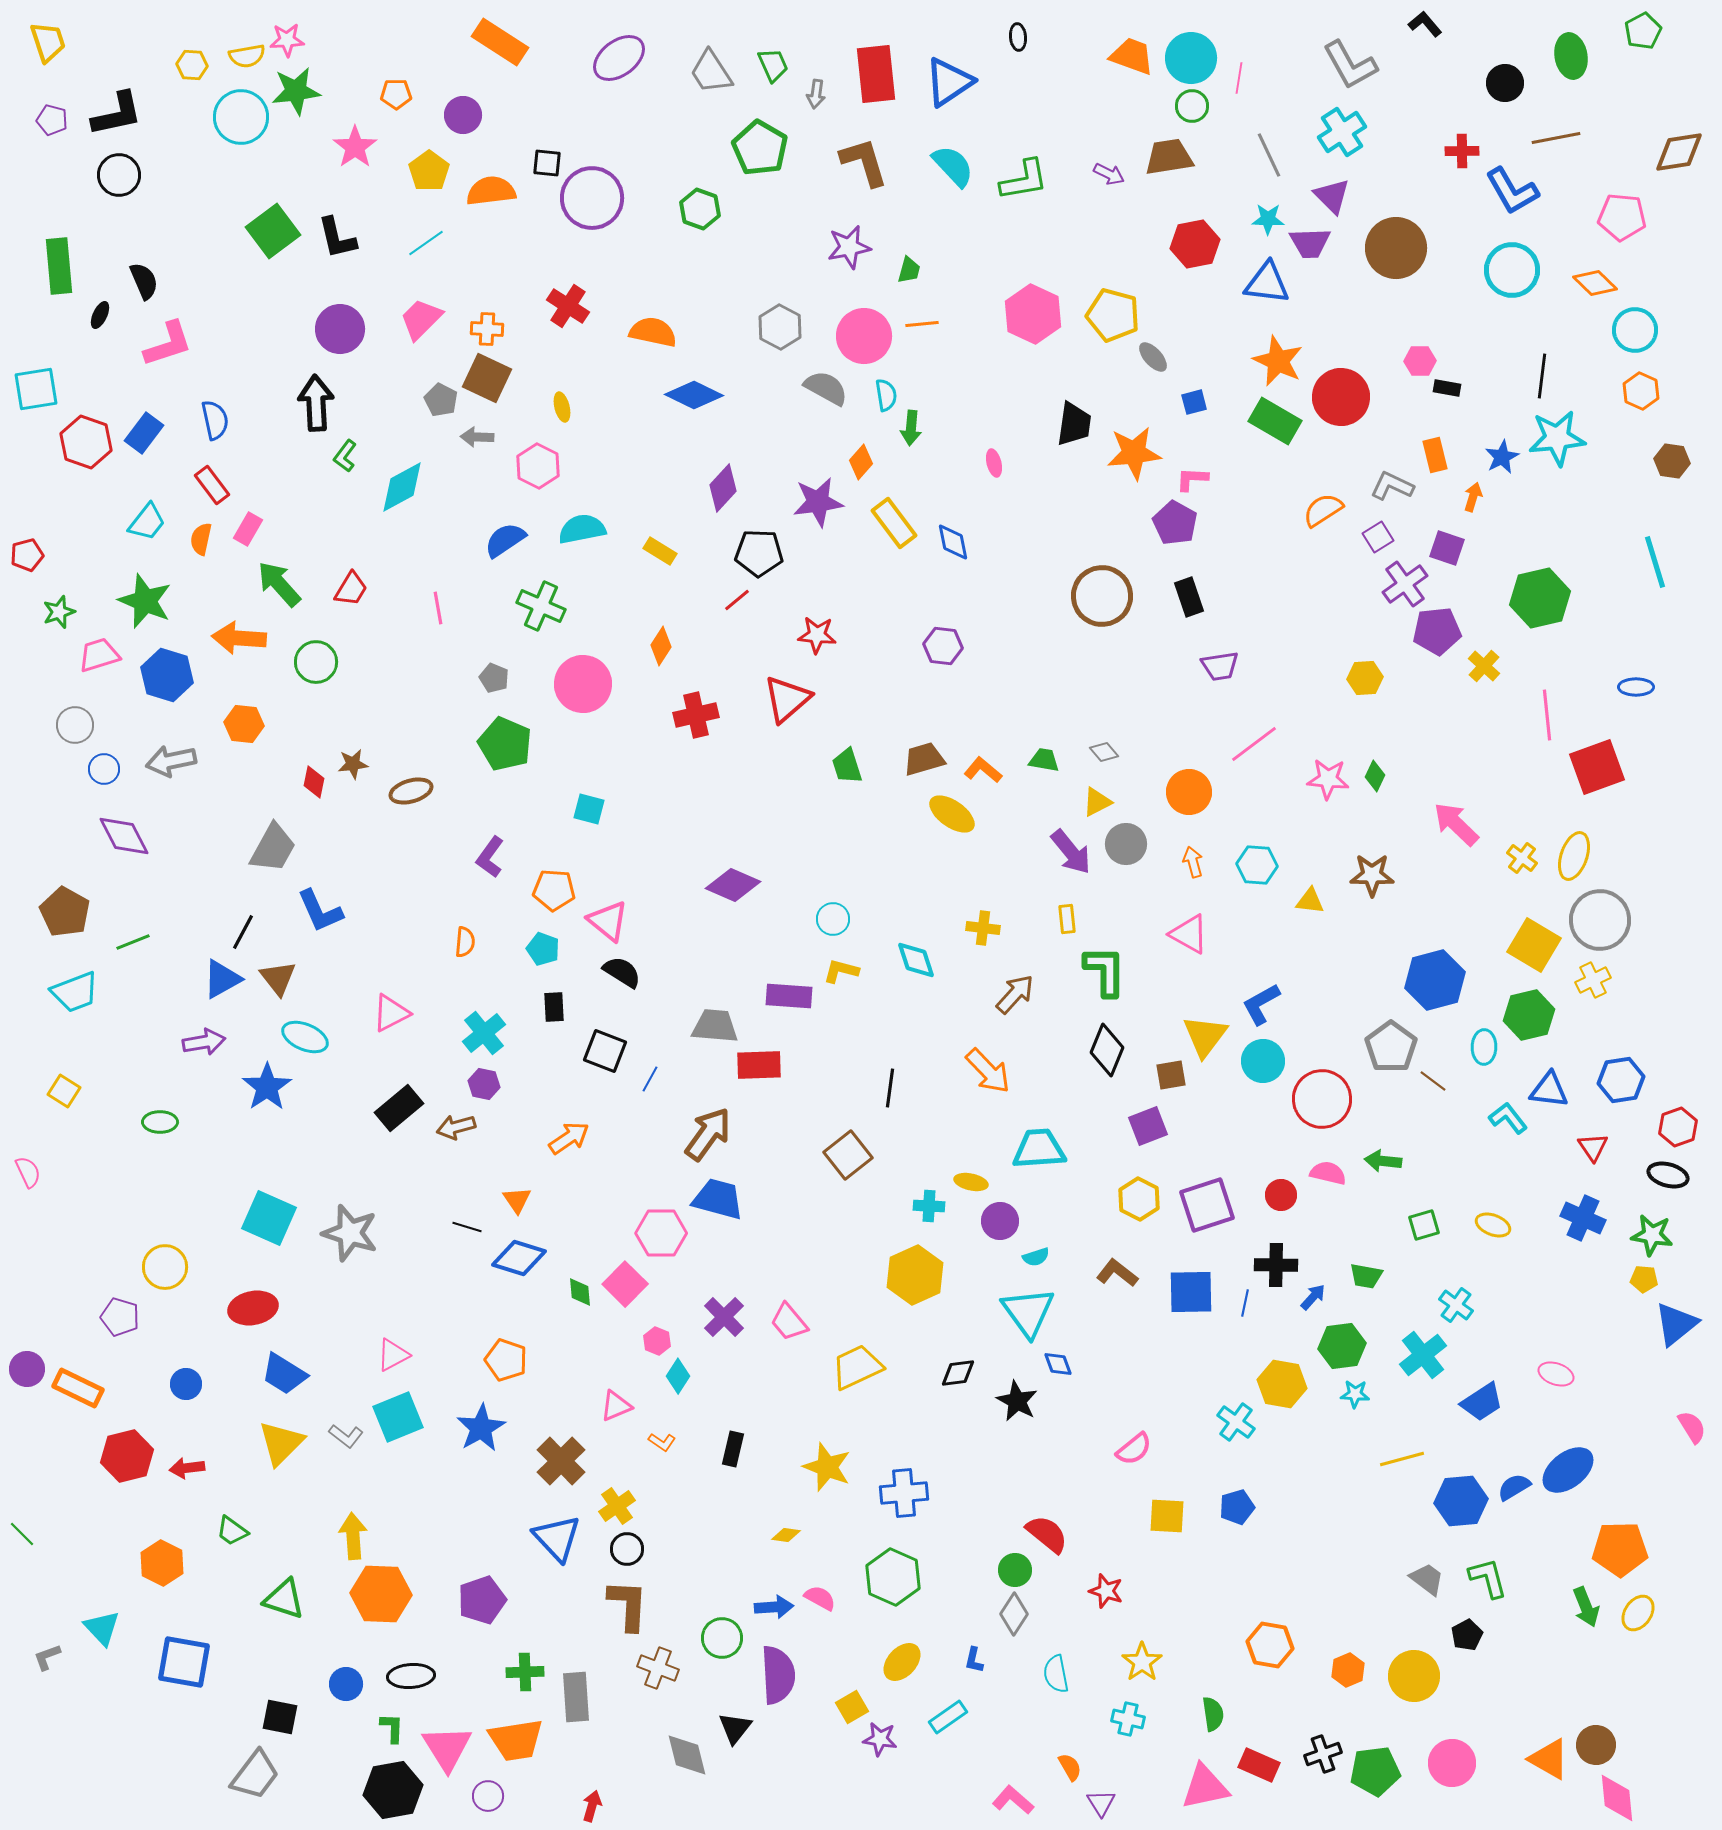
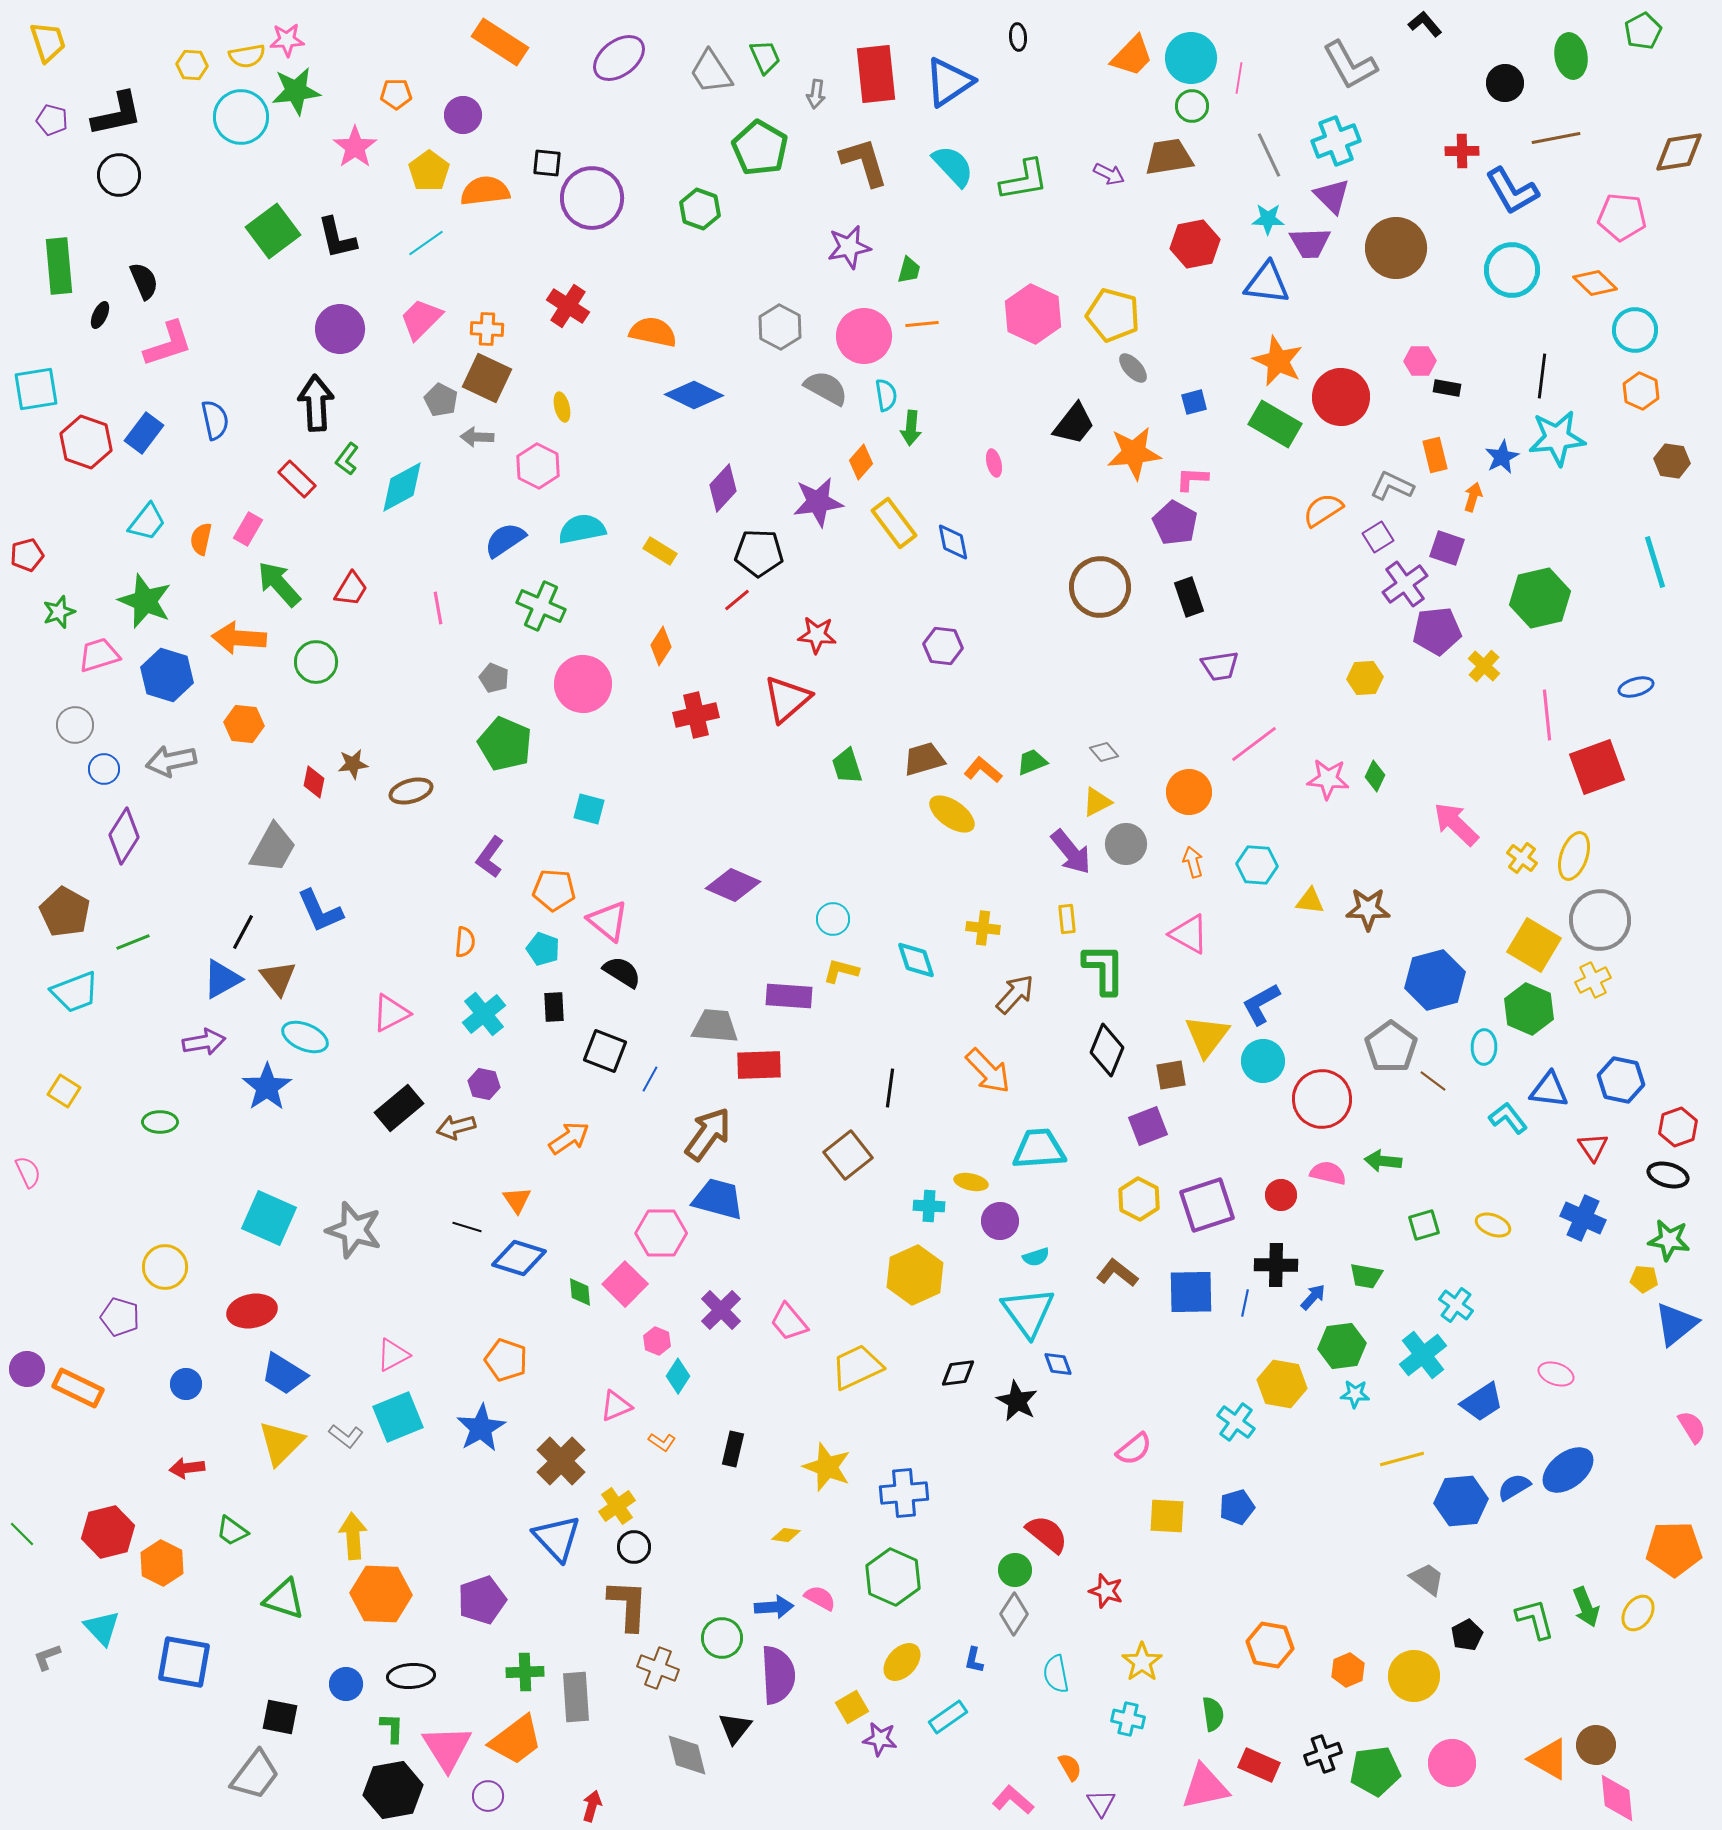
orange trapezoid at (1132, 56): rotated 114 degrees clockwise
green trapezoid at (773, 65): moved 8 px left, 8 px up
cyan cross at (1342, 132): moved 6 px left, 9 px down; rotated 12 degrees clockwise
orange semicircle at (491, 191): moved 6 px left
gray ellipse at (1153, 357): moved 20 px left, 11 px down
green rectangle at (1275, 421): moved 3 px down
black trapezoid at (1074, 424): rotated 30 degrees clockwise
green L-shape at (345, 456): moved 2 px right, 3 px down
red rectangle at (212, 485): moved 85 px right, 6 px up; rotated 9 degrees counterclockwise
brown circle at (1102, 596): moved 2 px left, 9 px up
blue ellipse at (1636, 687): rotated 16 degrees counterclockwise
green trapezoid at (1044, 760): moved 12 px left, 2 px down; rotated 32 degrees counterclockwise
purple diamond at (124, 836): rotated 60 degrees clockwise
brown star at (1372, 875): moved 4 px left, 34 px down
green L-shape at (1105, 971): moved 1 px left, 2 px up
green hexagon at (1529, 1015): moved 6 px up; rotated 24 degrees counterclockwise
cyan cross at (484, 1033): moved 19 px up
yellow triangle at (1205, 1036): moved 2 px right
blue hexagon at (1621, 1080): rotated 21 degrees clockwise
gray star at (350, 1233): moved 4 px right, 3 px up
green star at (1652, 1235): moved 17 px right, 5 px down
red ellipse at (253, 1308): moved 1 px left, 3 px down
purple cross at (724, 1317): moved 3 px left, 7 px up
red hexagon at (127, 1456): moved 19 px left, 76 px down
black circle at (627, 1549): moved 7 px right, 2 px up
orange pentagon at (1620, 1549): moved 54 px right
green L-shape at (1488, 1578): moved 47 px right, 41 px down
orange trapezoid at (516, 1740): rotated 28 degrees counterclockwise
